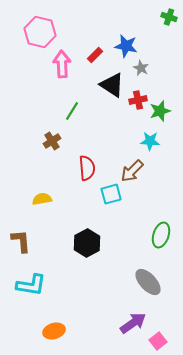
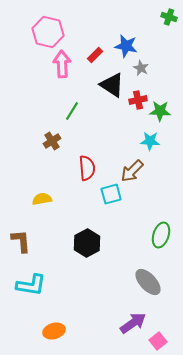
pink hexagon: moved 8 px right
green star: rotated 20 degrees clockwise
